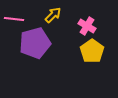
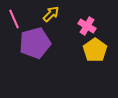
yellow arrow: moved 2 px left, 1 px up
pink line: rotated 60 degrees clockwise
yellow pentagon: moved 3 px right, 1 px up
